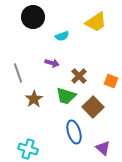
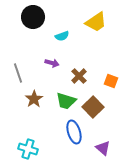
green trapezoid: moved 5 px down
